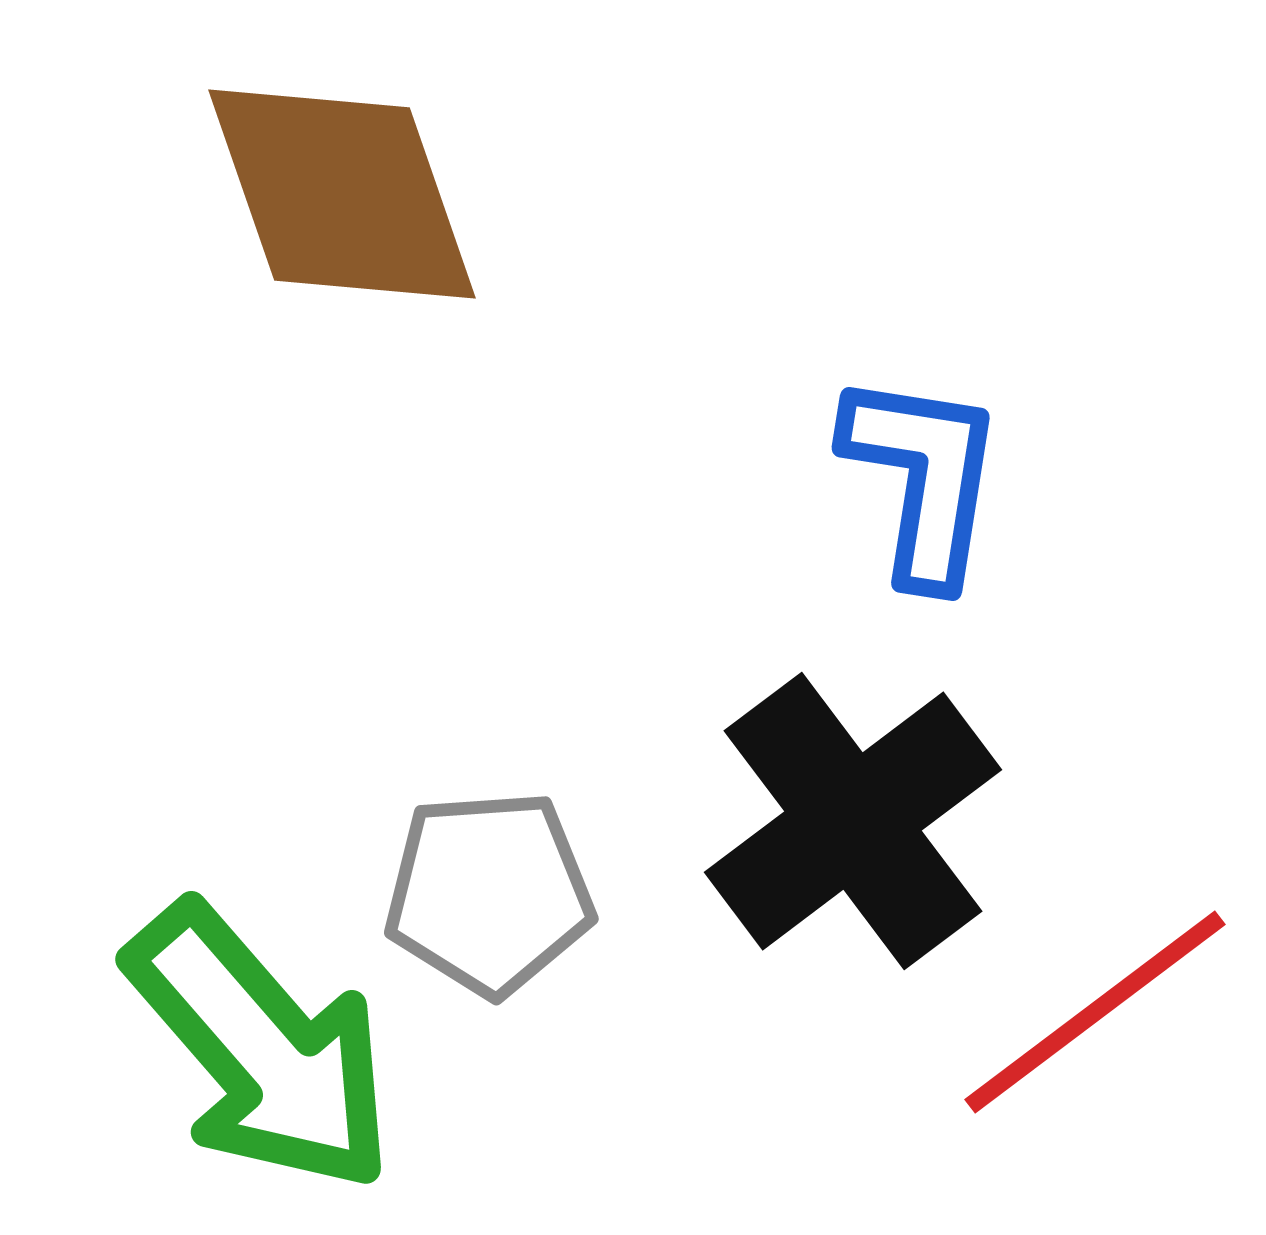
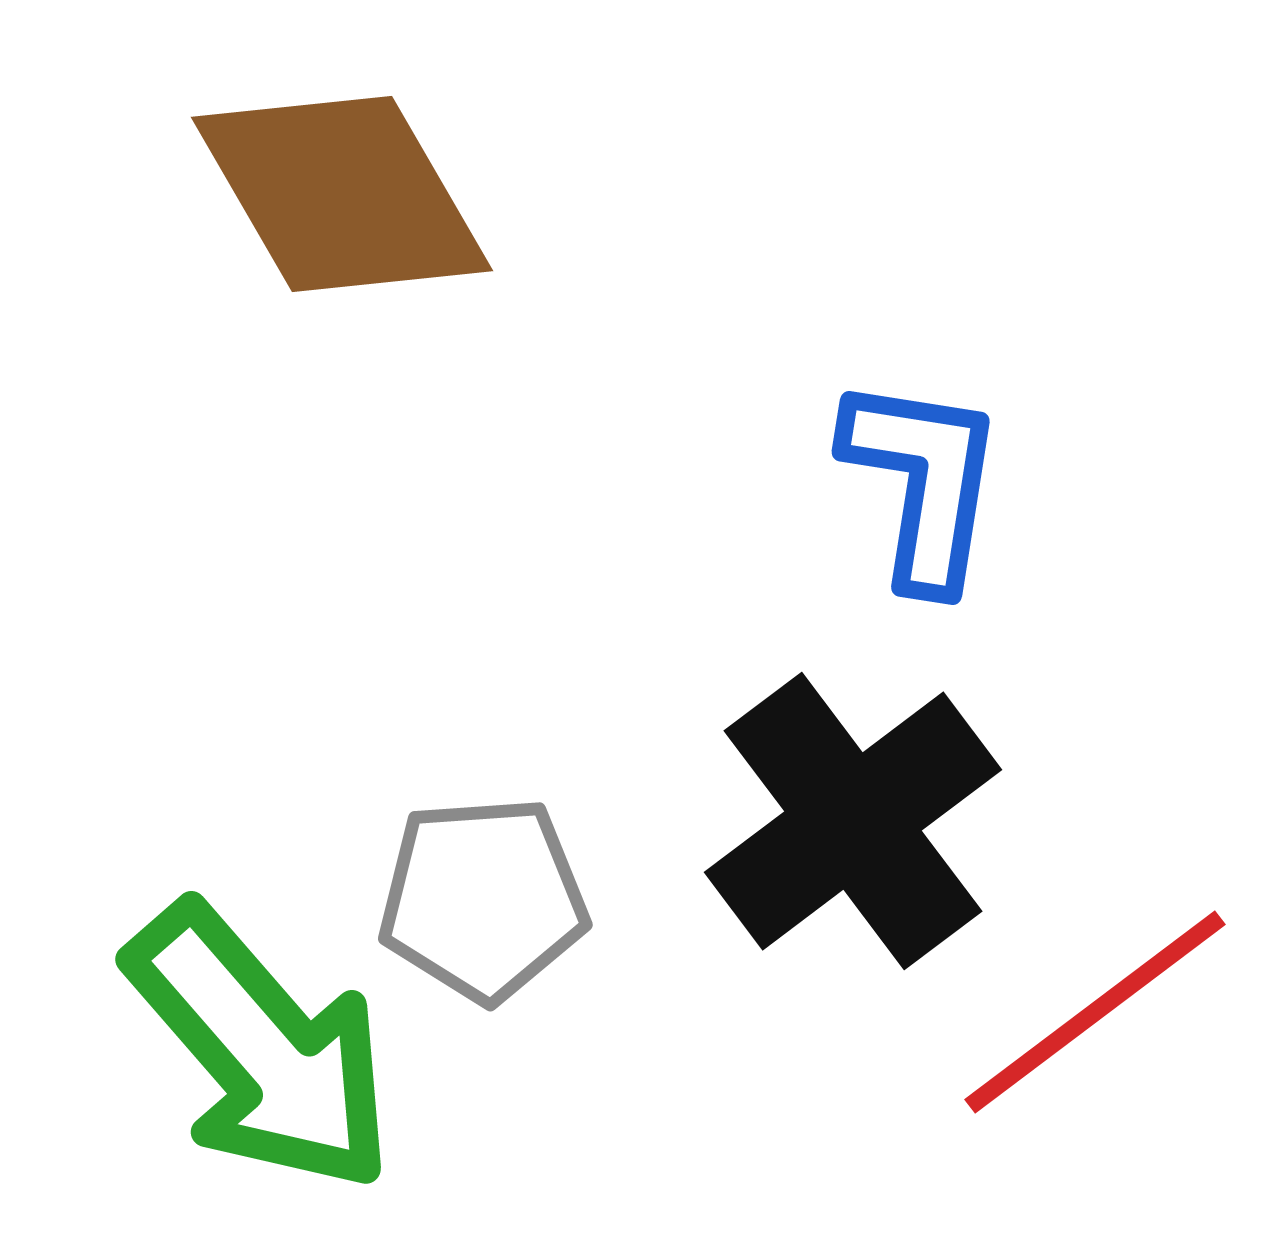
brown diamond: rotated 11 degrees counterclockwise
blue L-shape: moved 4 px down
gray pentagon: moved 6 px left, 6 px down
